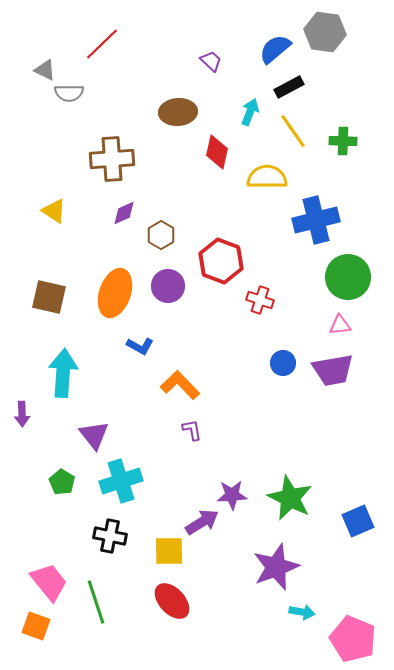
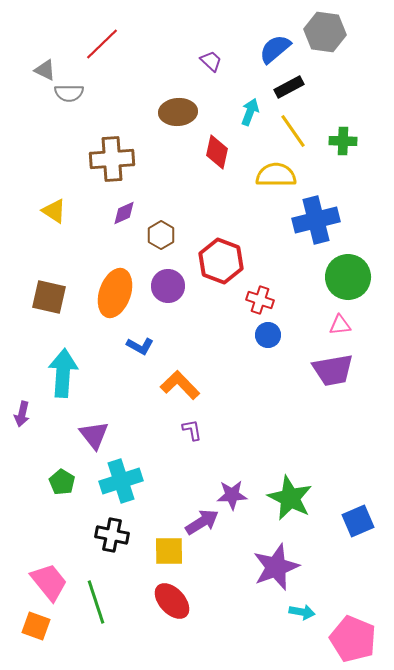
yellow semicircle at (267, 177): moved 9 px right, 2 px up
blue circle at (283, 363): moved 15 px left, 28 px up
purple arrow at (22, 414): rotated 15 degrees clockwise
black cross at (110, 536): moved 2 px right, 1 px up
